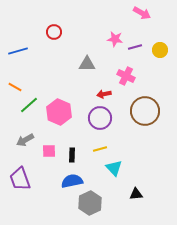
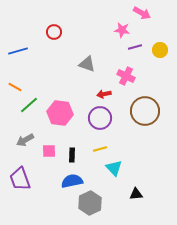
pink star: moved 7 px right, 9 px up
gray triangle: rotated 18 degrees clockwise
pink hexagon: moved 1 px right, 1 px down; rotated 15 degrees counterclockwise
